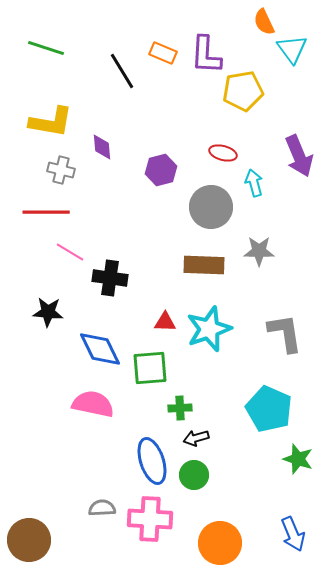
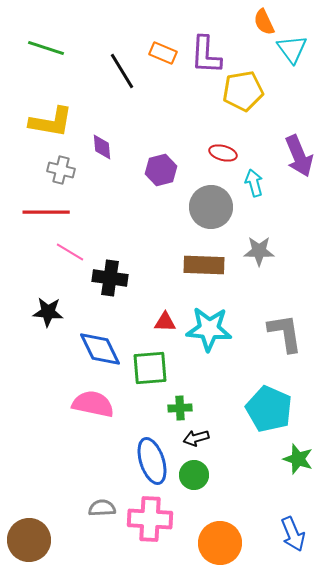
cyan star: rotated 24 degrees clockwise
